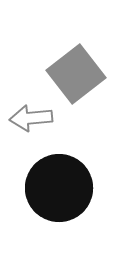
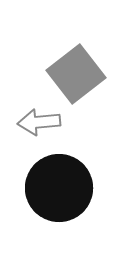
gray arrow: moved 8 px right, 4 px down
